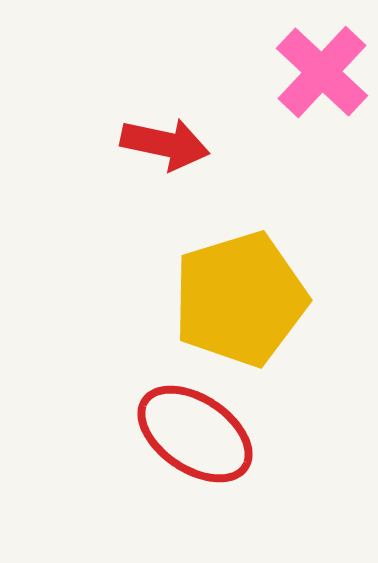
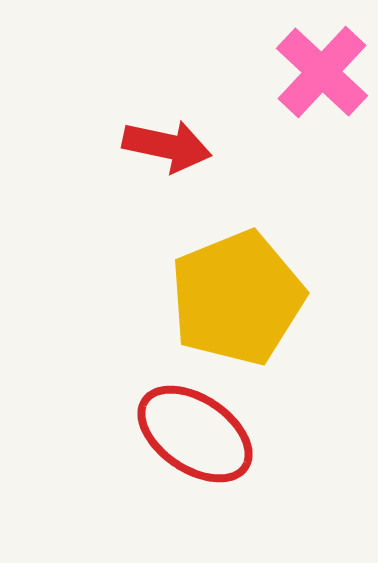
red arrow: moved 2 px right, 2 px down
yellow pentagon: moved 3 px left, 1 px up; rotated 5 degrees counterclockwise
